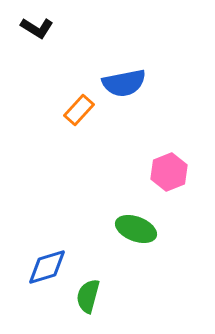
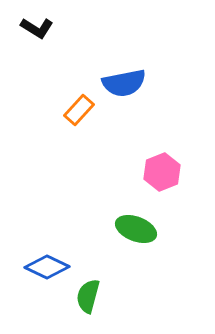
pink hexagon: moved 7 px left
blue diamond: rotated 42 degrees clockwise
